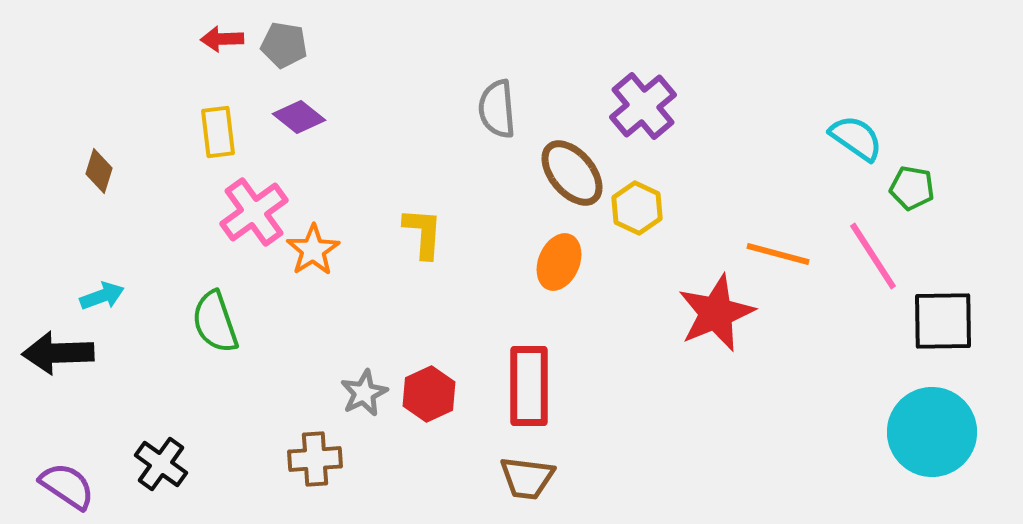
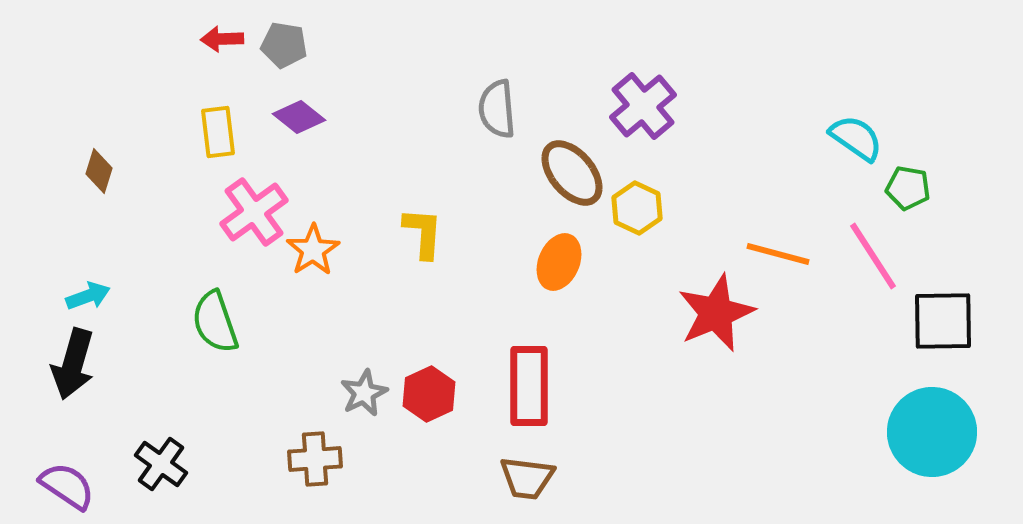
green pentagon: moved 4 px left
cyan arrow: moved 14 px left
black arrow: moved 15 px right, 11 px down; rotated 72 degrees counterclockwise
